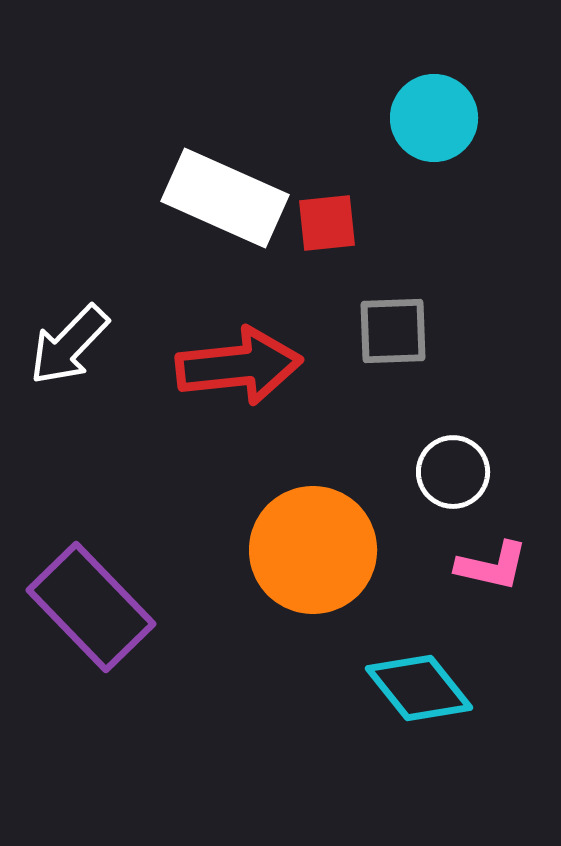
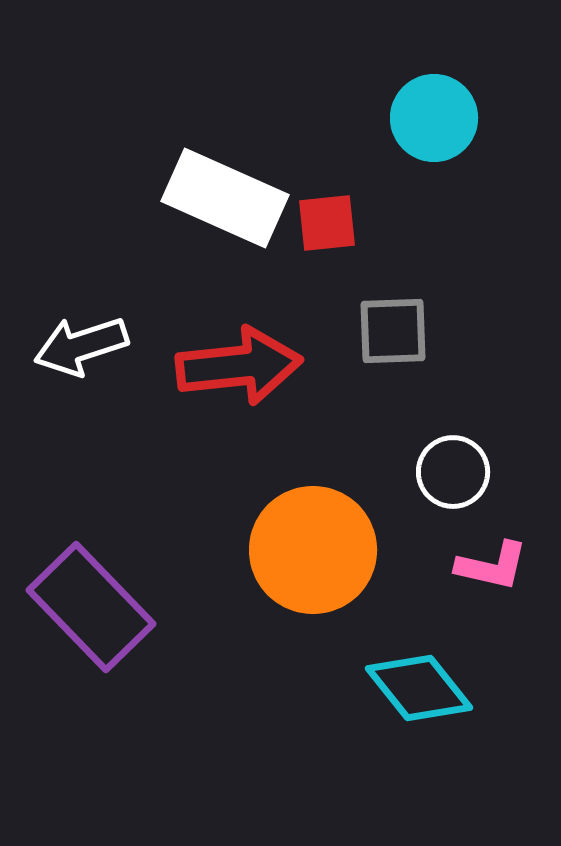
white arrow: moved 12 px right, 1 px down; rotated 28 degrees clockwise
